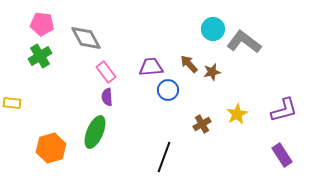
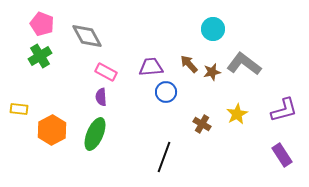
pink pentagon: rotated 15 degrees clockwise
gray diamond: moved 1 px right, 2 px up
gray L-shape: moved 22 px down
pink rectangle: rotated 25 degrees counterclockwise
blue circle: moved 2 px left, 2 px down
purple semicircle: moved 6 px left
yellow rectangle: moved 7 px right, 6 px down
brown cross: rotated 30 degrees counterclockwise
green ellipse: moved 2 px down
orange hexagon: moved 1 px right, 18 px up; rotated 12 degrees counterclockwise
